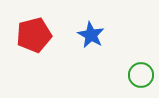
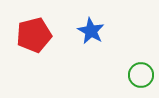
blue star: moved 4 px up
